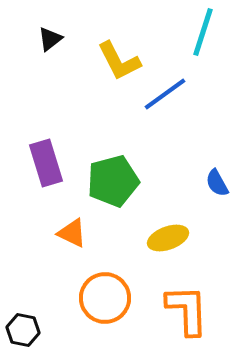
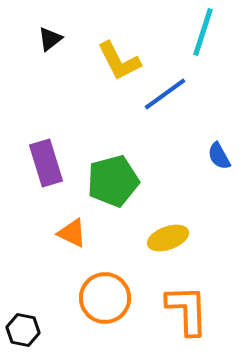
blue semicircle: moved 2 px right, 27 px up
